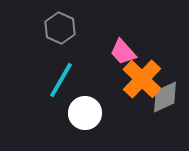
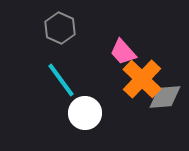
cyan line: rotated 66 degrees counterclockwise
gray diamond: rotated 20 degrees clockwise
